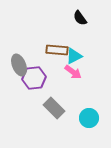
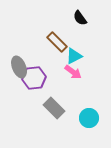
brown rectangle: moved 8 px up; rotated 40 degrees clockwise
gray ellipse: moved 2 px down
